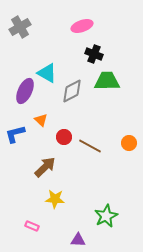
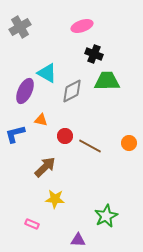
orange triangle: rotated 32 degrees counterclockwise
red circle: moved 1 px right, 1 px up
pink rectangle: moved 2 px up
